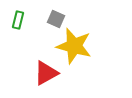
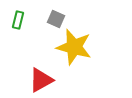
yellow star: moved 1 px down
red triangle: moved 5 px left, 7 px down
